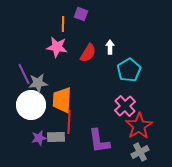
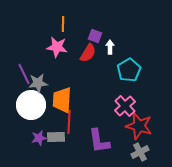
purple square: moved 14 px right, 22 px down
red star: rotated 24 degrees counterclockwise
